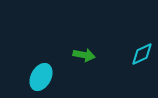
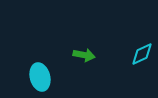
cyan ellipse: moved 1 px left; rotated 44 degrees counterclockwise
